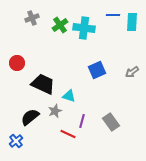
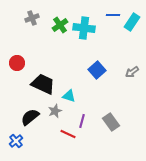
cyan rectangle: rotated 30 degrees clockwise
blue square: rotated 18 degrees counterclockwise
